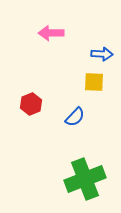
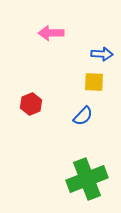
blue semicircle: moved 8 px right, 1 px up
green cross: moved 2 px right
